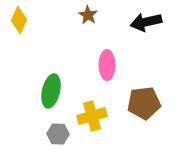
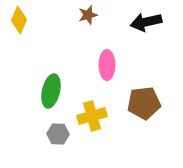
brown star: rotated 24 degrees clockwise
